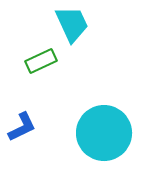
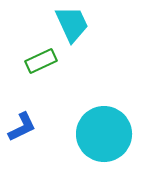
cyan circle: moved 1 px down
